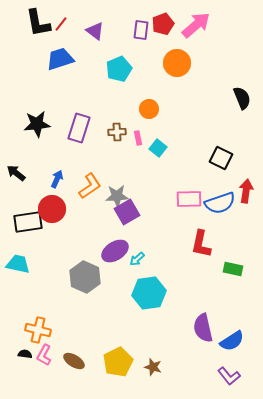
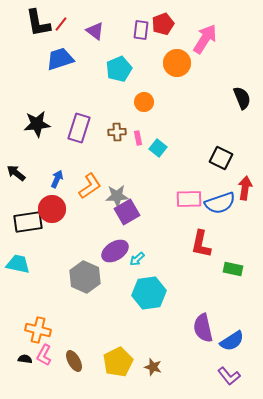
pink arrow at (196, 25): moved 9 px right, 14 px down; rotated 16 degrees counterclockwise
orange circle at (149, 109): moved 5 px left, 7 px up
red arrow at (246, 191): moved 1 px left, 3 px up
black semicircle at (25, 354): moved 5 px down
brown ellipse at (74, 361): rotated 30 degrees clockwise
